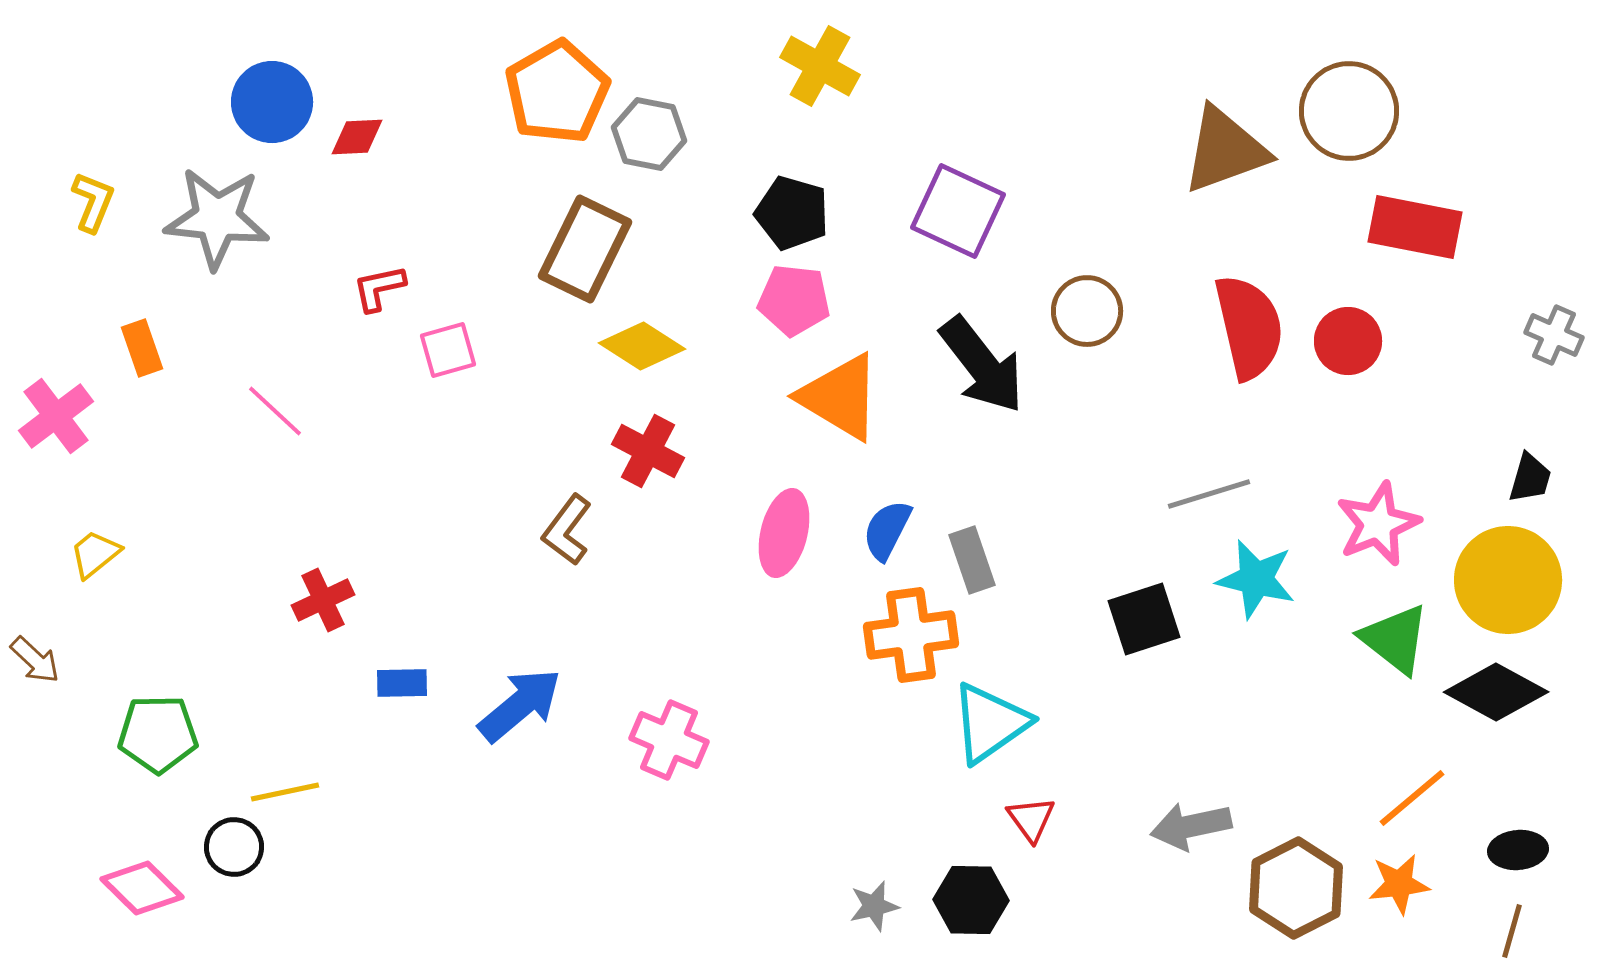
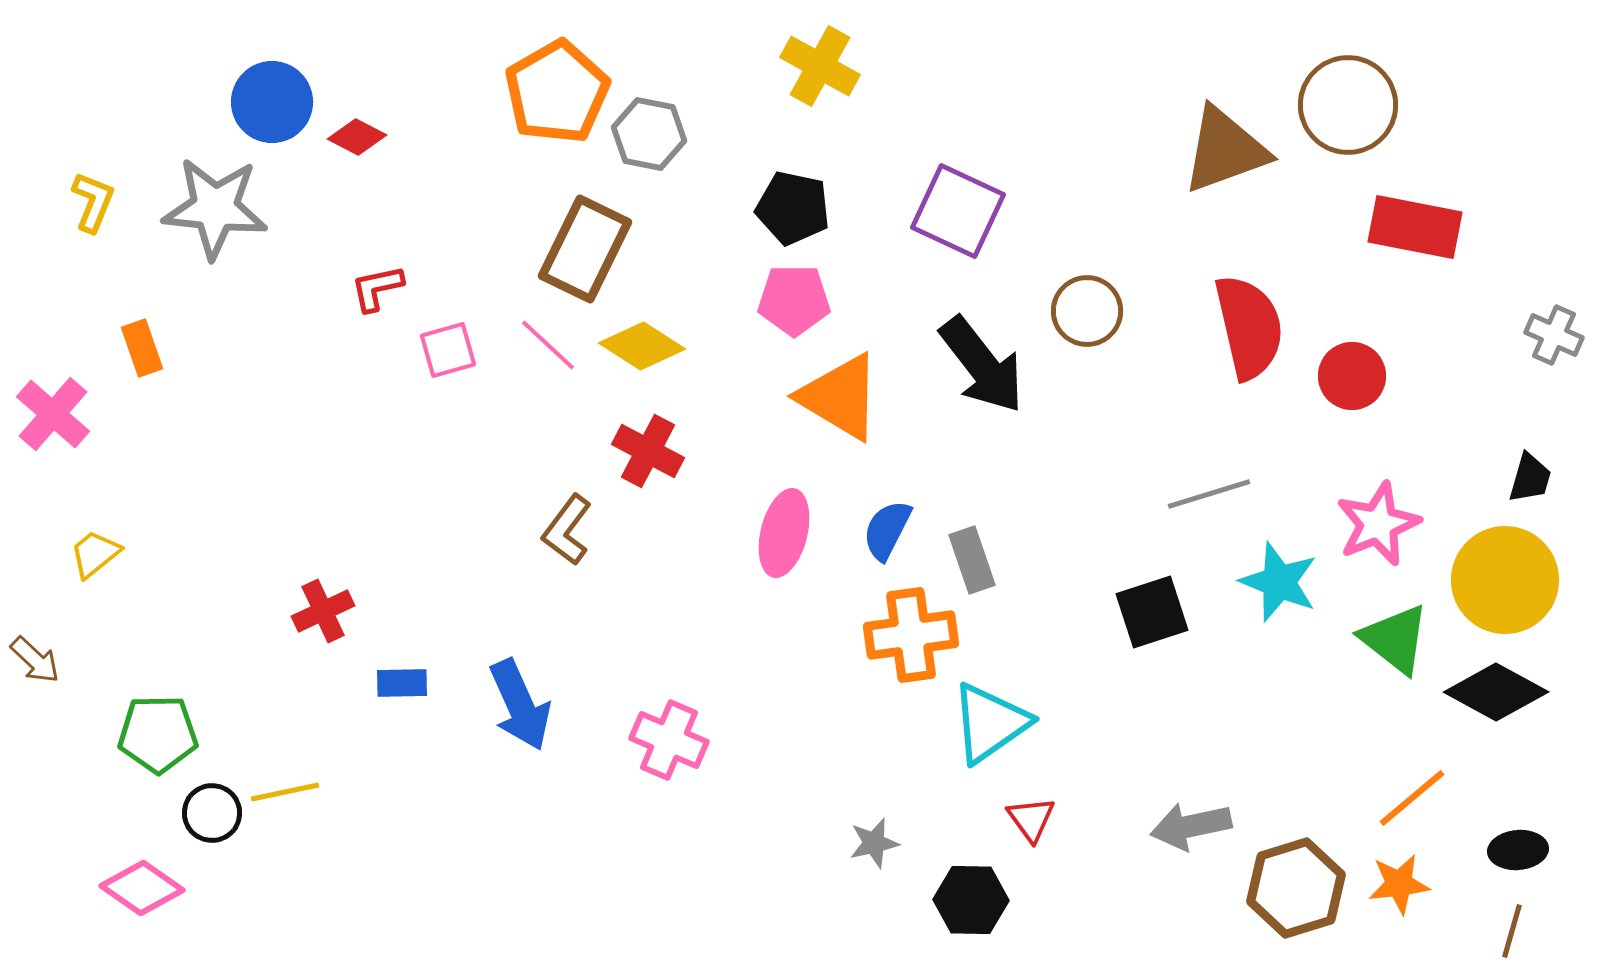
brown circle at (1349, 111): moved 1 px left, 6 px up
red diamond at (357, 137): rotated 30 degrees clockwise
black pentagon at (792, 213): moved 1 px right, 5 px up; rotated 4 degrees counterclockwise
gray star at (217, 218): moved 2 px left, 10 px up
red L-shape at (379, 288): moved 2 px left
pink pentagon at (794, 300): rotated 6 degrees counterclockwise
red circle at (1348, 341): moved 4 px right, 35 px down
pink line at (275, 411): moved 273 px right, 66 px up
pink cross at (56, 416): moved 3 px left, 2 px up; rotated 12 degrees counterclockwise
cyan star at (1256, 579): moved 23 px right, 3 px down; rotated 8 degrees clockwise
yellow circle at (1508, 580): moved 3 px left
red cross at (323, 600): moved 11 px down
black square at (1144, 619): moved 8 px right, 7 px up
blue arrow at (520, 705): rotated 106 degrees clockwise
black circle at (234, 847): moved 22 px left, 34 px up
pink diamond at (142, 888): rotated 10 degrees counterclockwise
brown hexagon at (1296, 888): rotated 10 degrees clockwise
gray star at (874, 906): moved 63 px up
